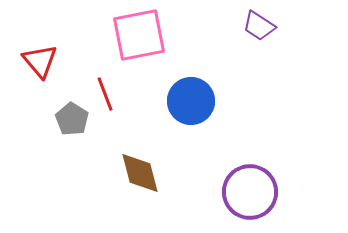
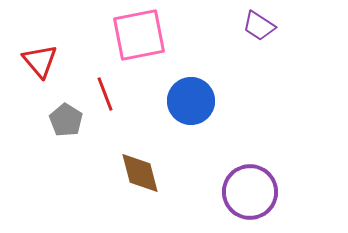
gray pentagon: moved 6 px left, 1 px down
